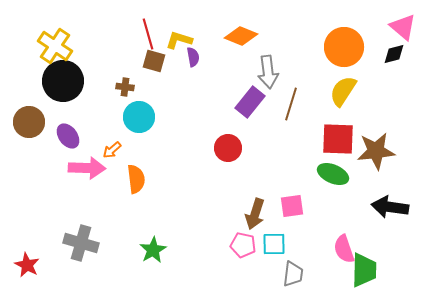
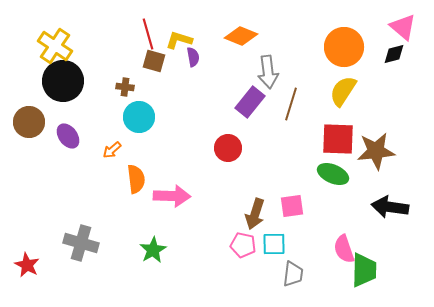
pink arrow: moved 85 px right, 28 px down
